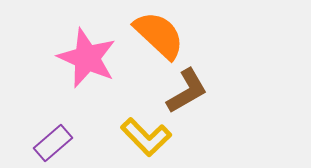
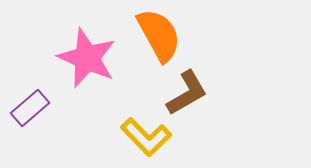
orange semicircle: rotated 18 degrees clockwise
brown L-shape: moved 2 px down
purple rectangle: moved 23 px left, 35 px up
